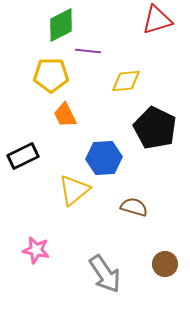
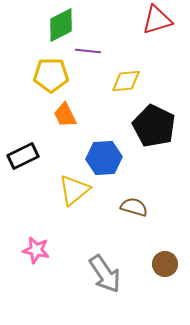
black pentagon: moved 1 px left, 2 px up
